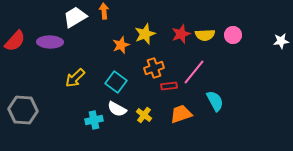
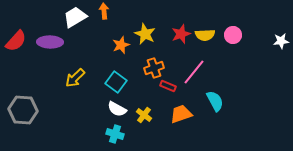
yellow star: rotated 25 degrees counterclockwise
red semicircle: moved 1 px right
red rectangle: moved 1 px left; rotated 28 degrees clockwise
cyan cross: moved 21 px right, 14 px down; rotated 30 degrees clockwise
